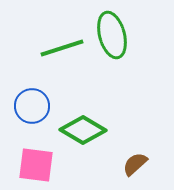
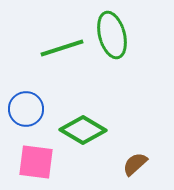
blue circle: moved 6 px left, 3 px down
pink square: moved 3 px up
